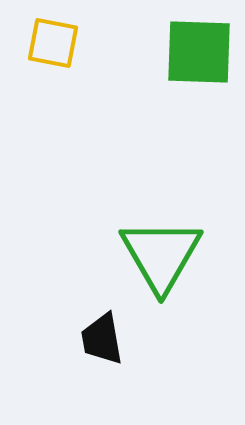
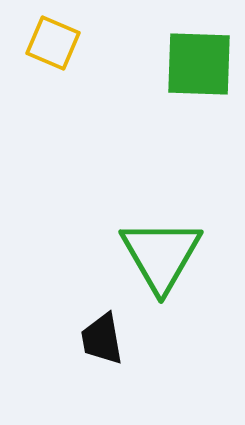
yellow square: rotated 12 degrees clockwise
green square: moved 12 px down
